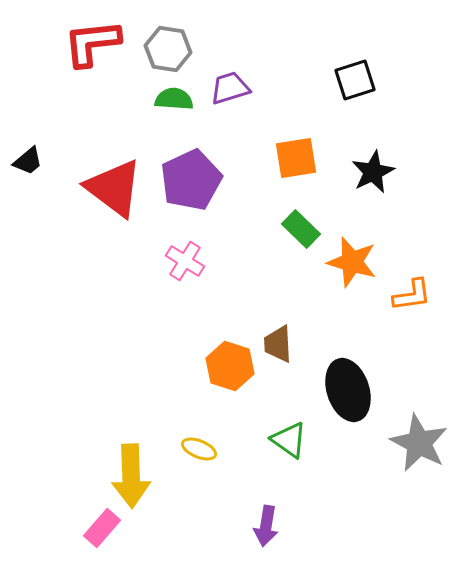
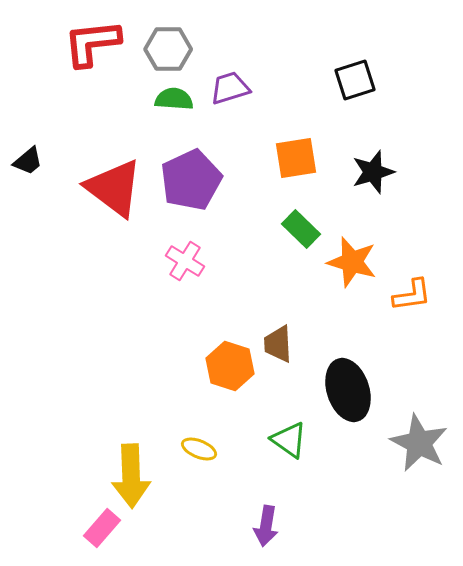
gray hexagon: rotated 9 degrees counterclockwise
black star: rotated 9 degrees clockwise
